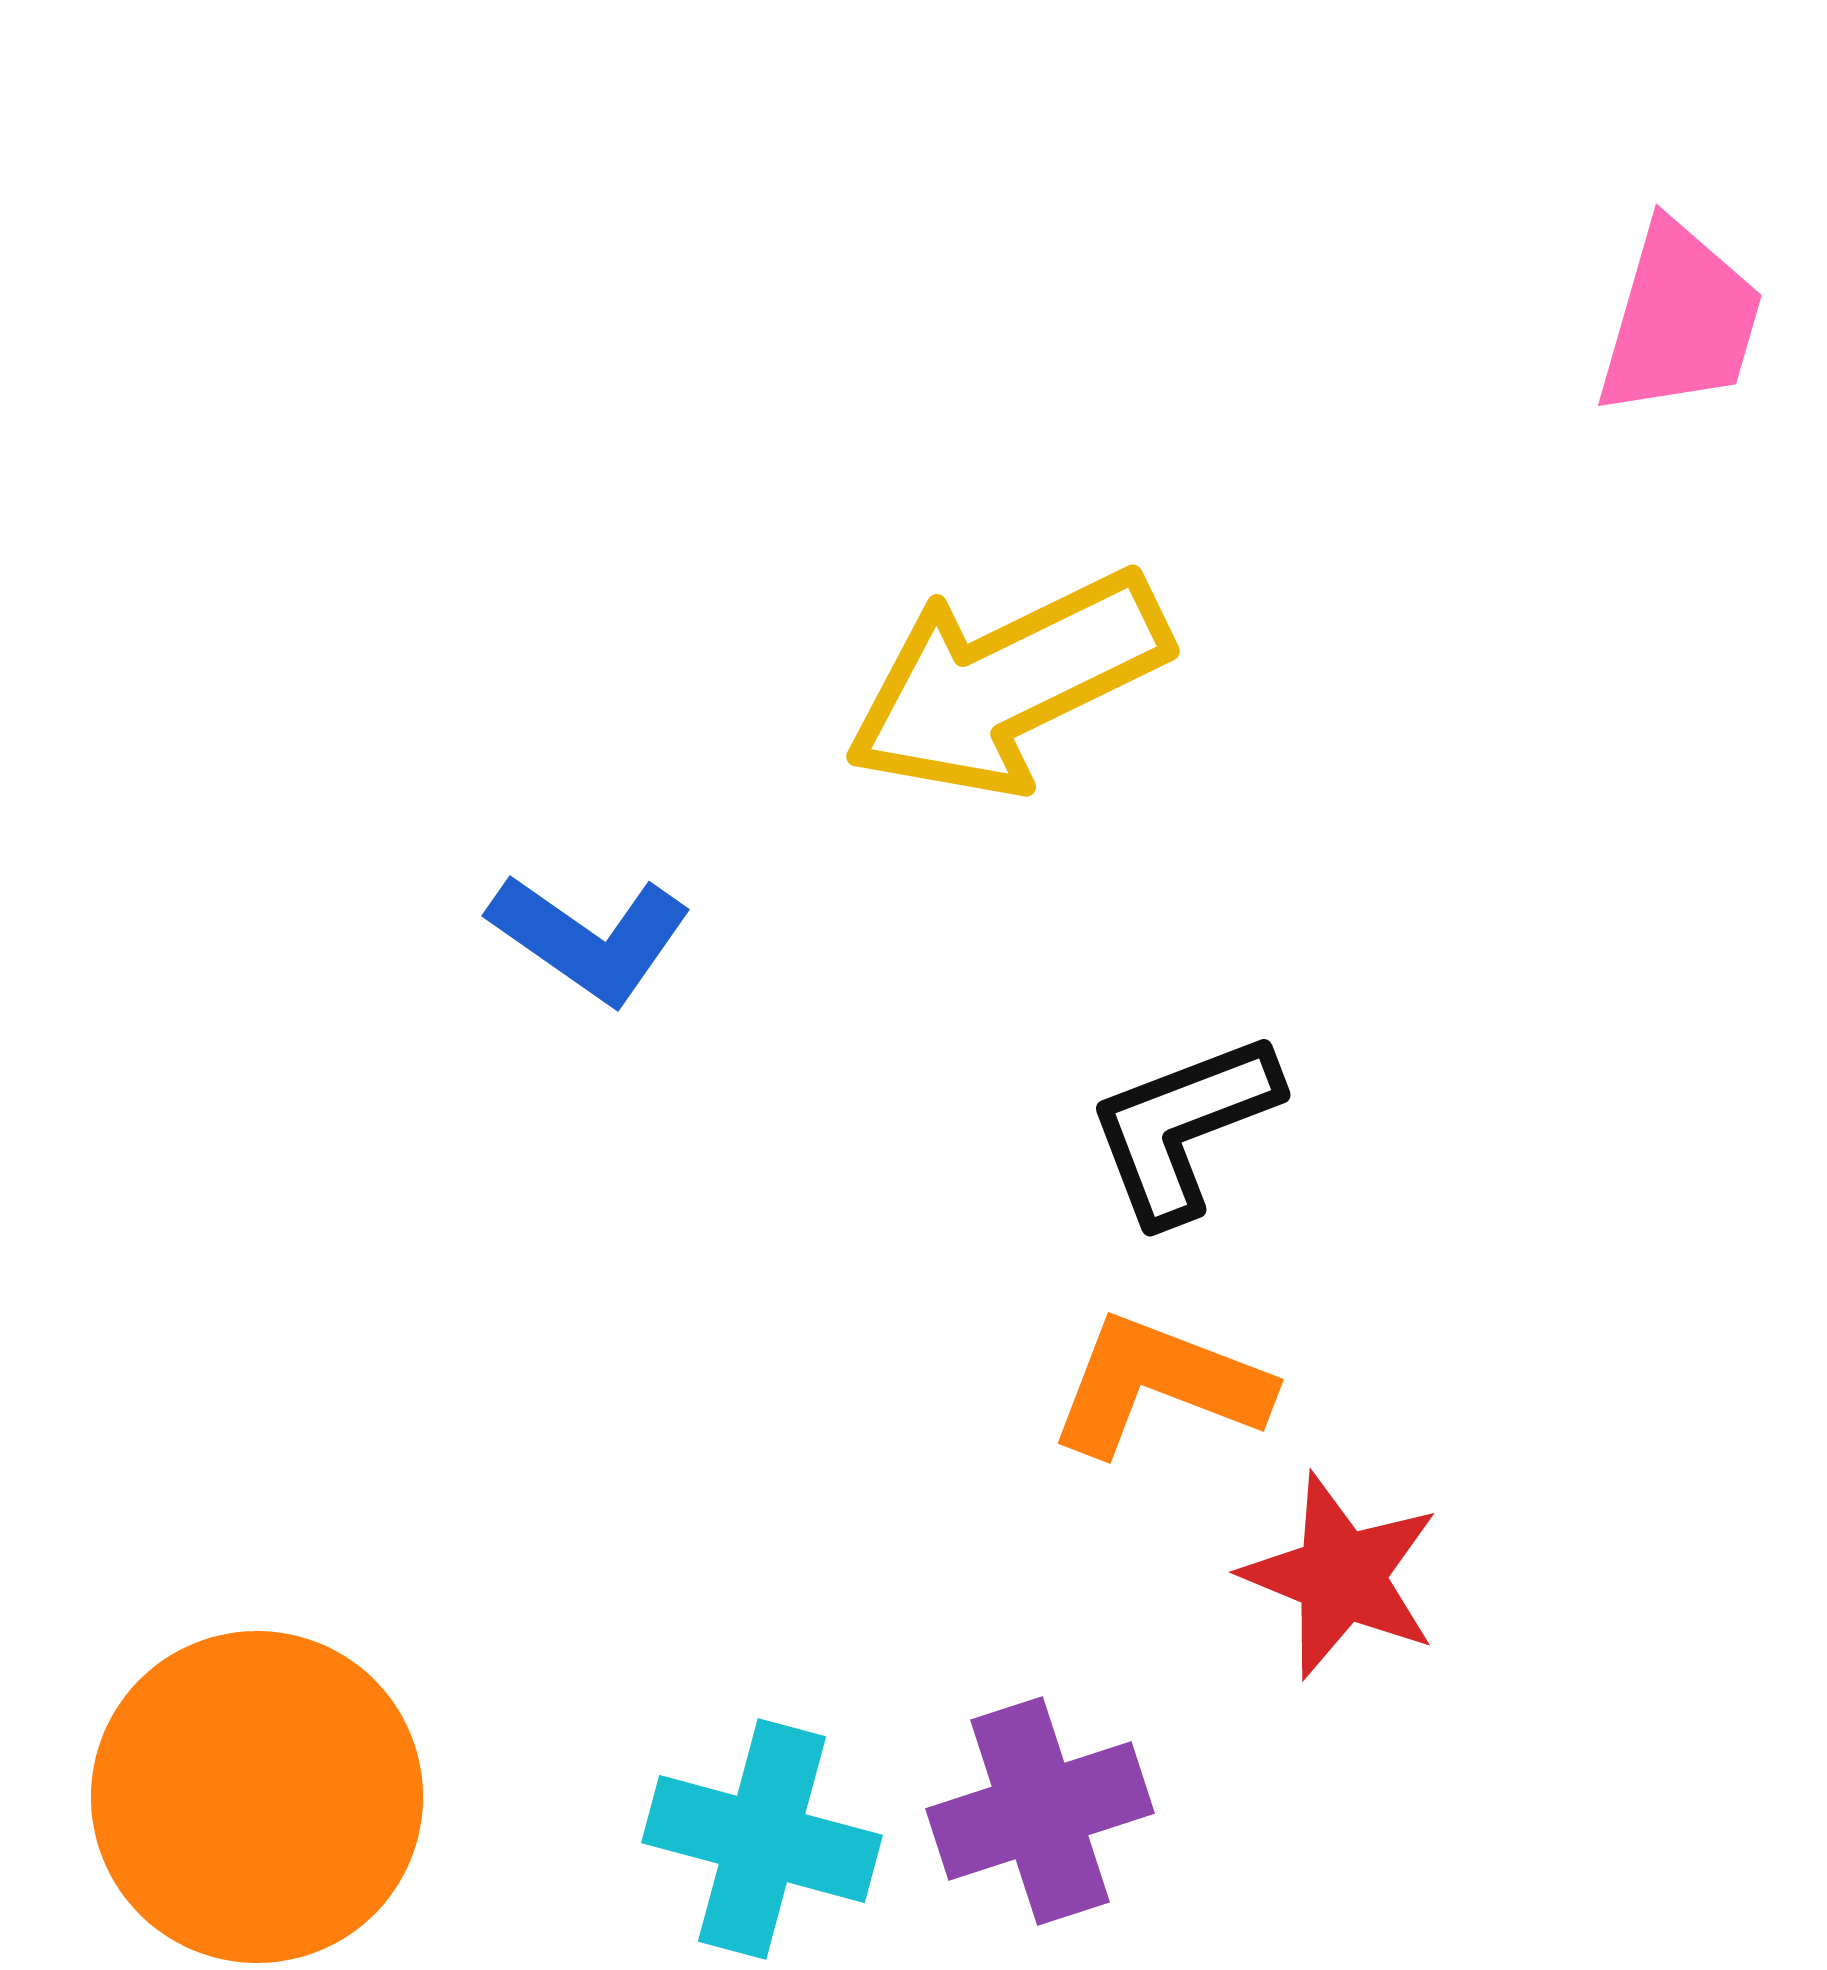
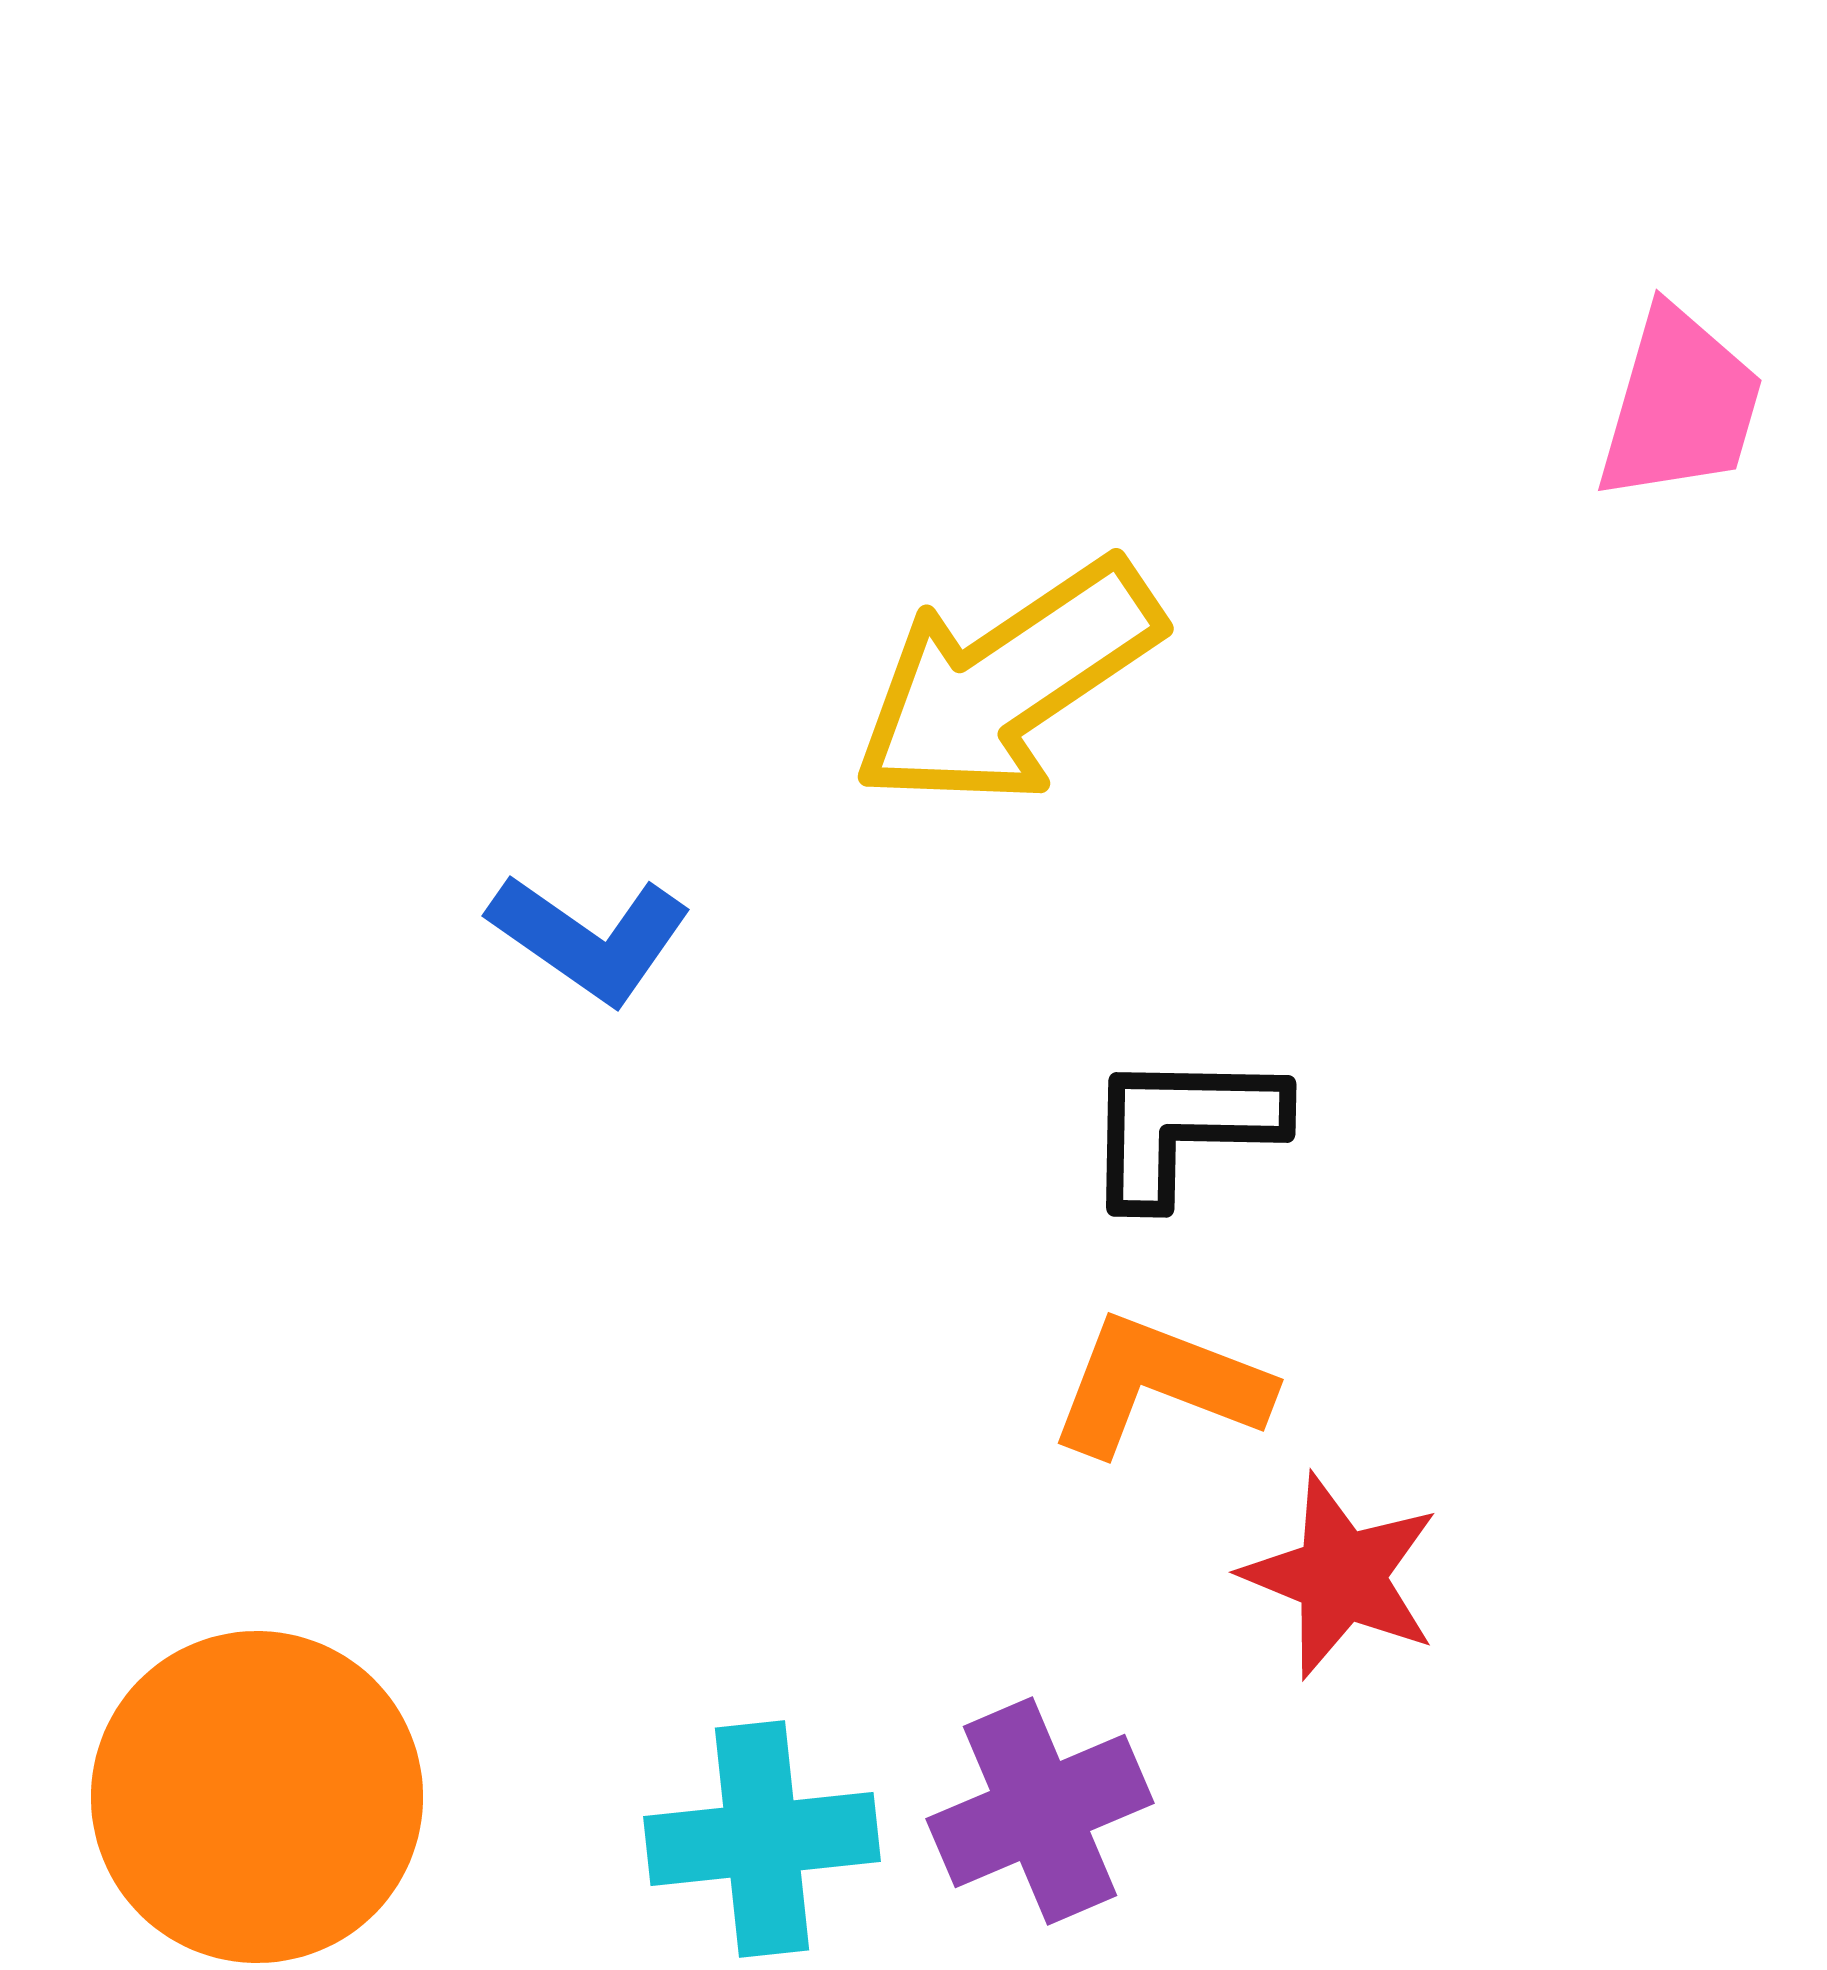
pink trapezoid: moved 85 px down
yellow arrow: rotated 8 degrees counterclockwise
black L-shape: rotated 22 degrees clockwise
purple cross: rotated 5 degrees counterclockwise
cyan cross: rotated 21 degrees counterclockwise
